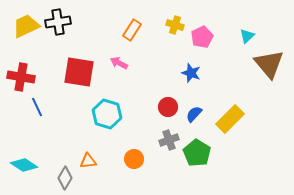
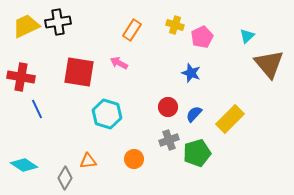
blue line: moved 2 px down
green pentagon: rotated 24 degrees clockwise
